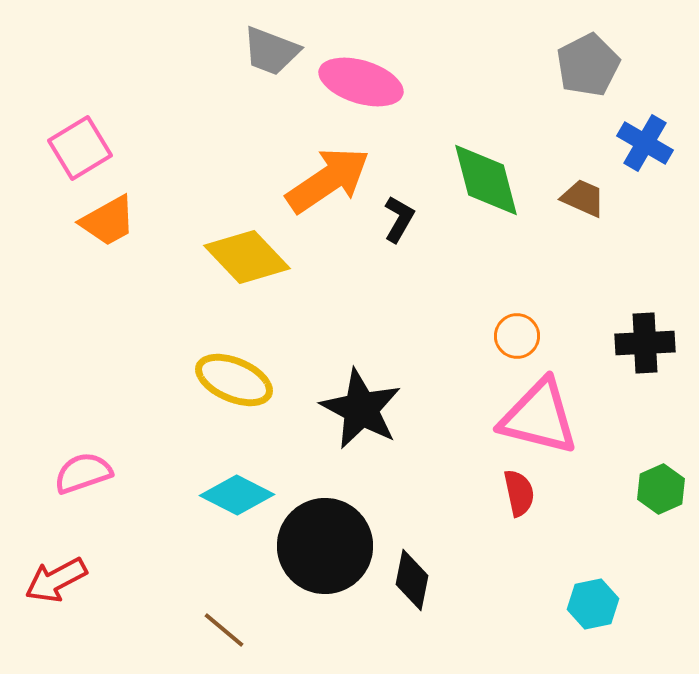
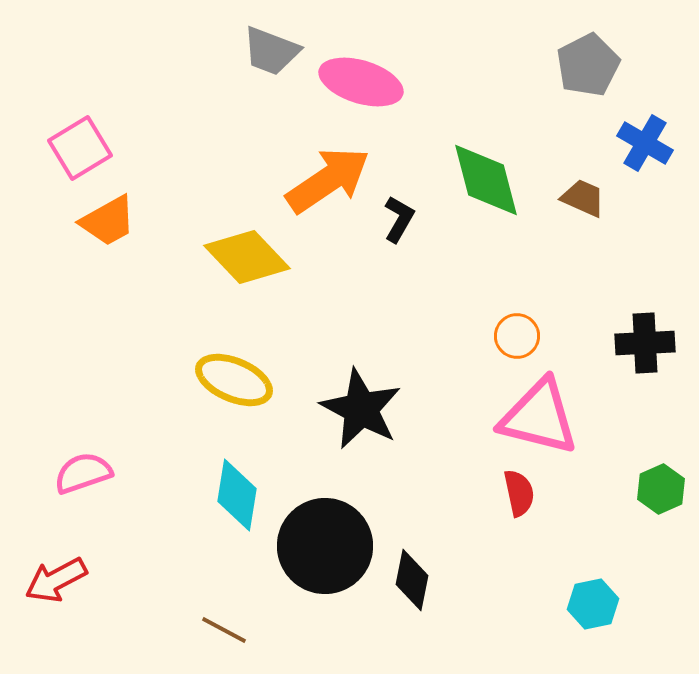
cyan diamond: rotated 72 degrees clockwise
brown line: rotated 12 degrees counterclockwise
